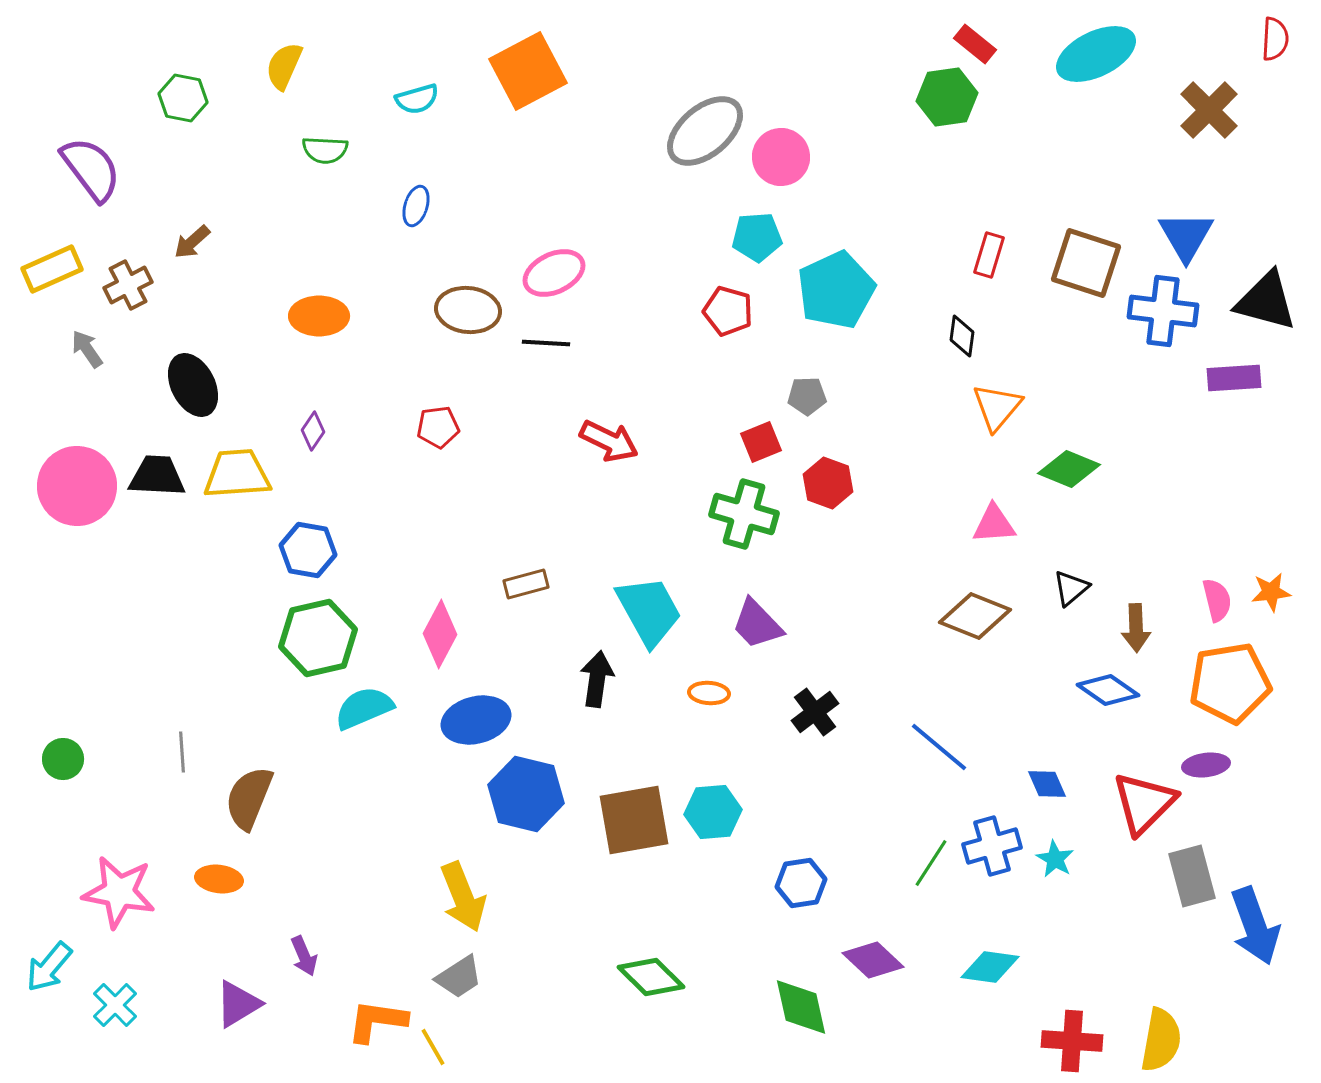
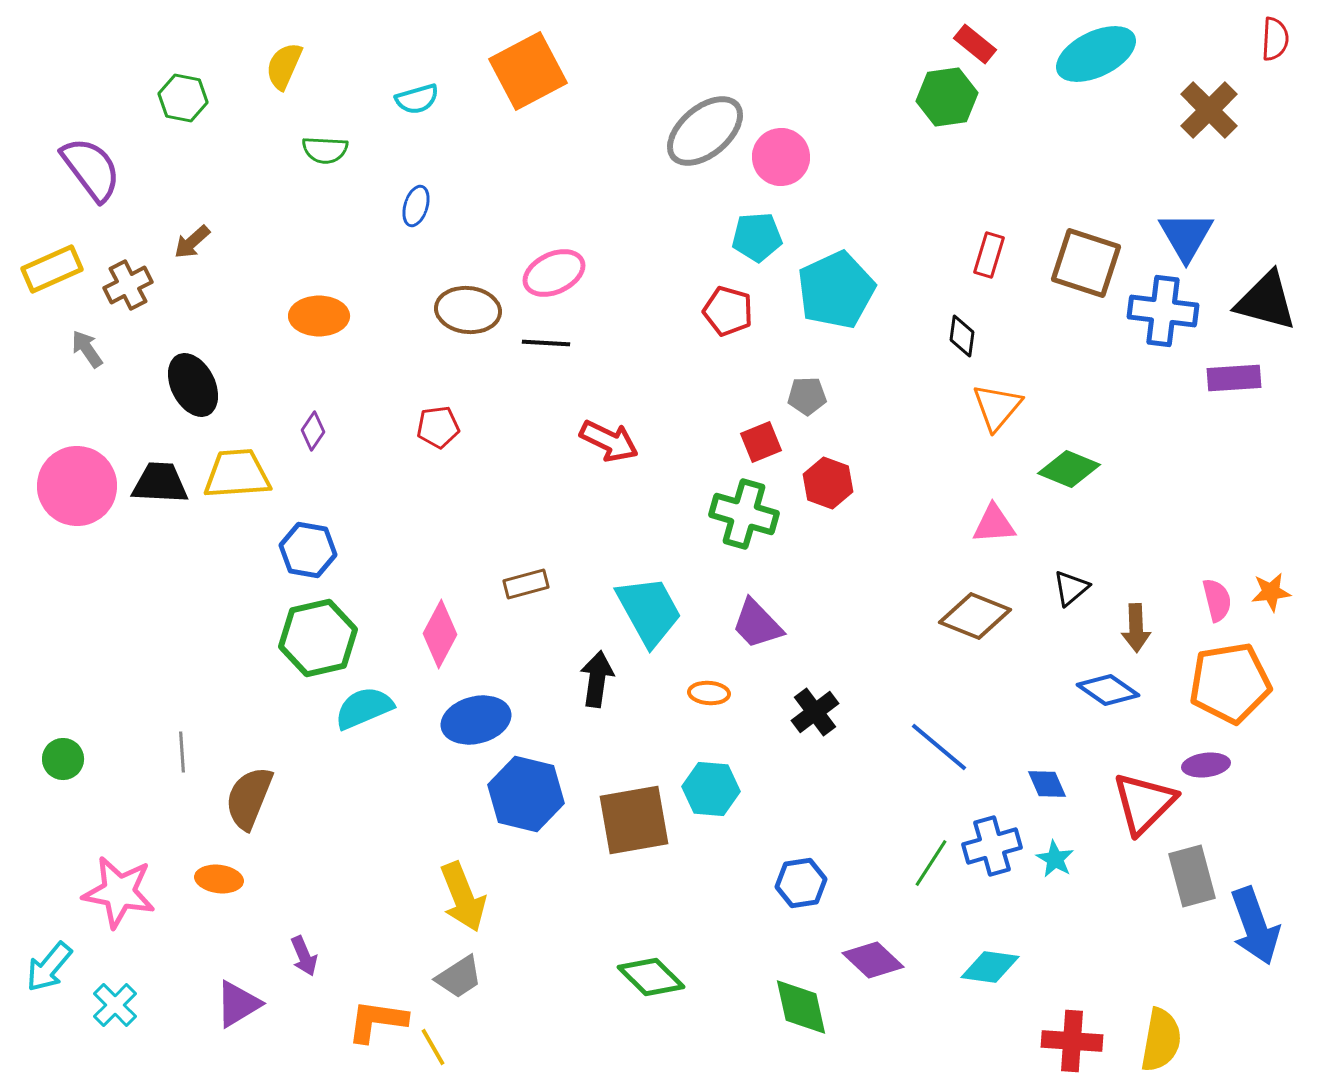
black trapezoid at (157, 476): moved 3 px right, 7 px down
cyan hexagon at (713, 812): moved 2 px left, 23 px up; rotated 10 degrees clockwise
